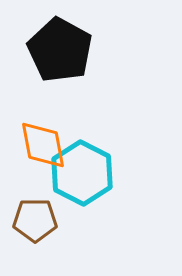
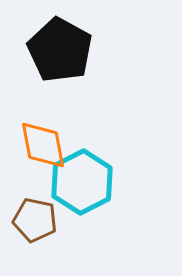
cyan hexagon: moved 9 px down; rotated 6 degrees clockwise
brown pentagon: rotated 12 degrees clockwise
